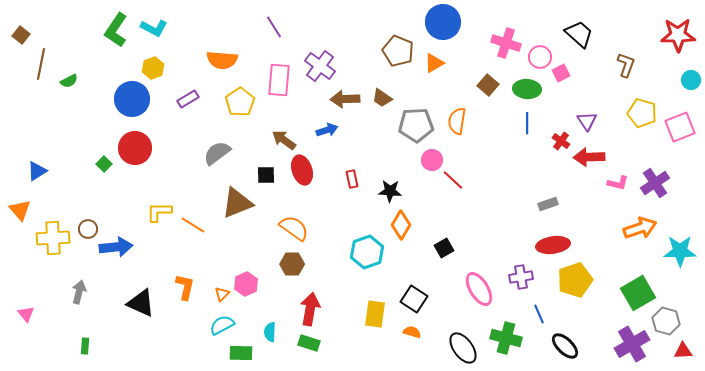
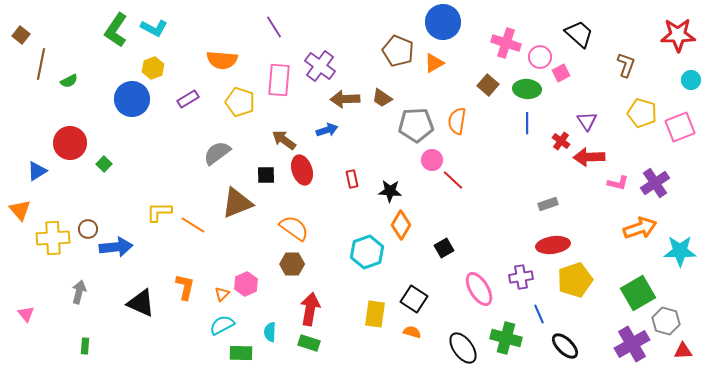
yellow pentagon at (240, 102): rotated 20 degrees counterclockwise
red circle at (135, 148): moved 65 px left, 5 px up
